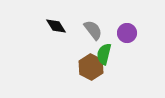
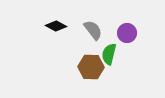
black diamond: rotated 30 degrees counterclockwise
green semicircle: moved 5 px right
brown hexagon: rotated 25 degrees counterclockwise
